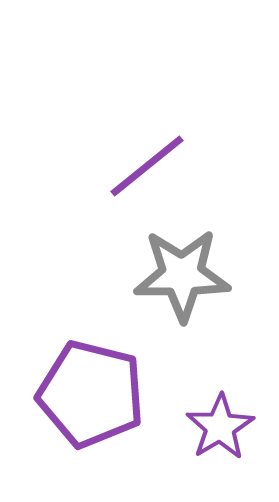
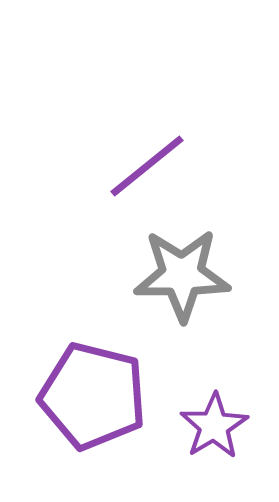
purple pentagon: moved 2 px right, 2 px down
purple star: moved 6 px left, 1 px up
